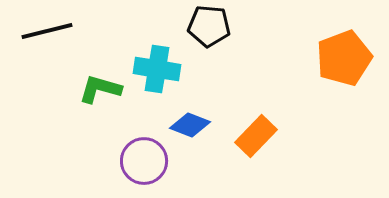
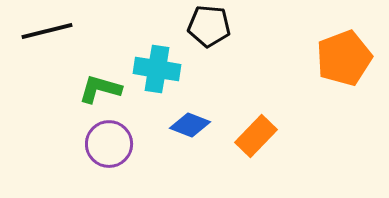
purple circle: moved 35 px left, 17 px up
